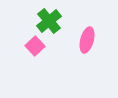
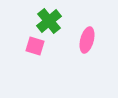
pink square: rotated 30 degrees counterclockwise
